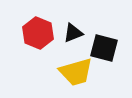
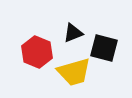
red hexagon: moved 1 px left, 19 px down
yellow trapezoid: moved 2 px left
